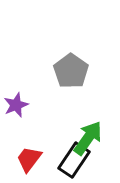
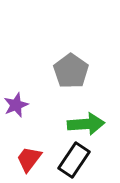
green arrow: moved 2 px left, 14 px up; rotated 51 degrees clockwise
